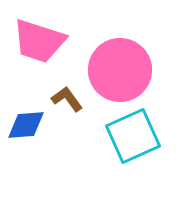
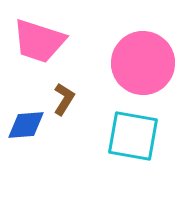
pink circle: moved 23 px right, 7 px up
brown L-shape: moved 3 px left; rotated 68 degrees clockwise
cyan square: rotated 34 degrees clockwise
